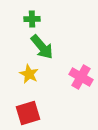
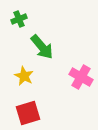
green cross: moved 13 px left; rotated 21 degrees counterclockwise
yellow star: moved 5 px left, 2 px down
